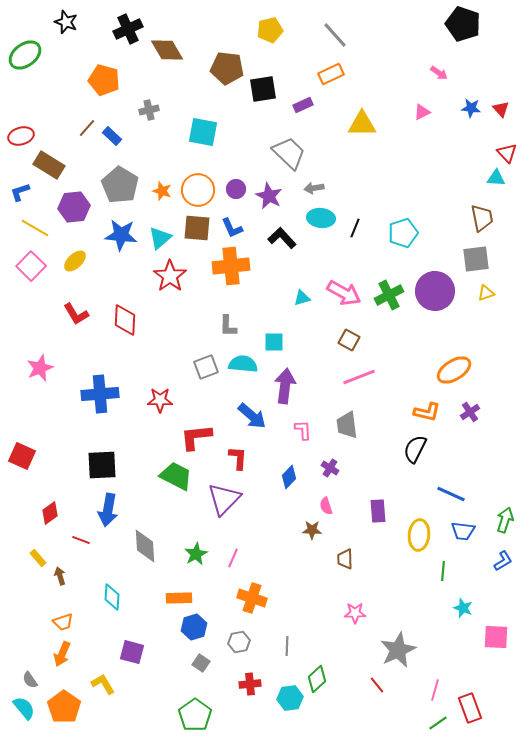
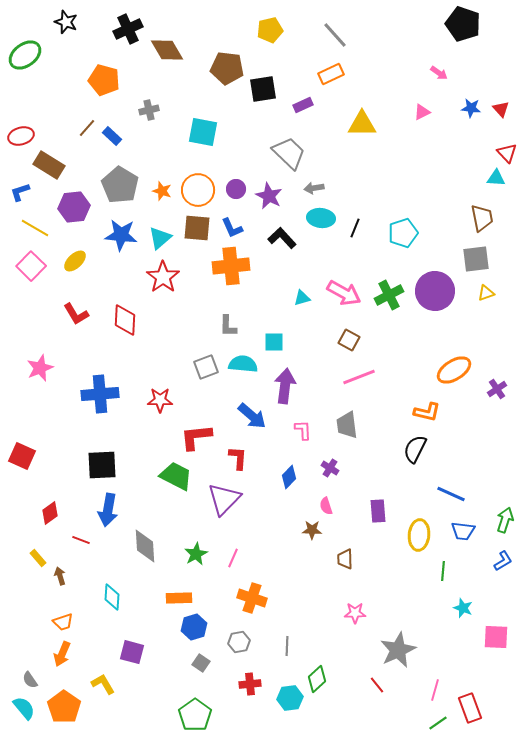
red star at (170, 276): moved 7 px left, 1 px down
purple cross at (470, 412): moved 27 px right, 23 px up
